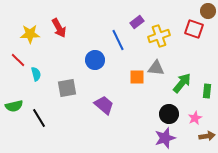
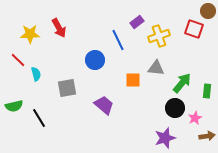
orange square: moved 4 px left, 3 px down
black circle: moved 6 px right, 6 px up
